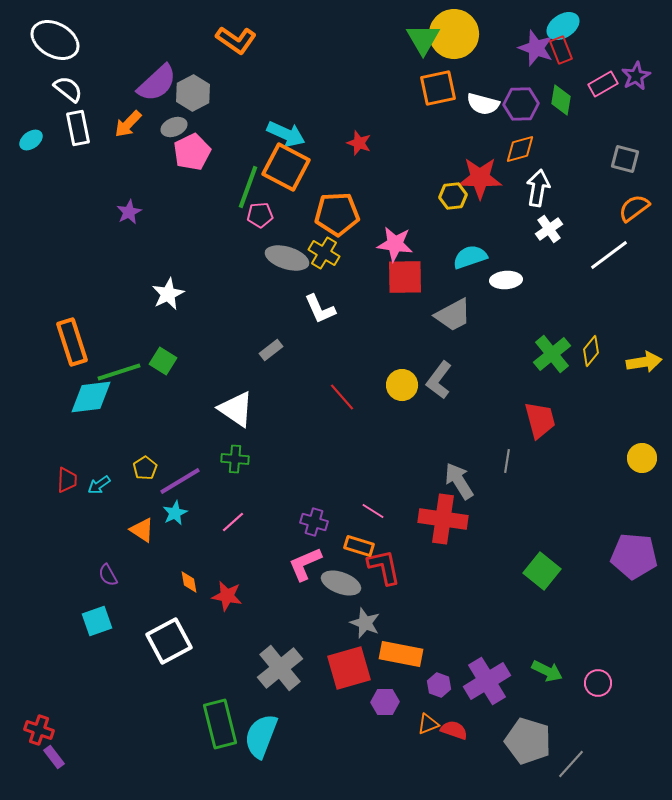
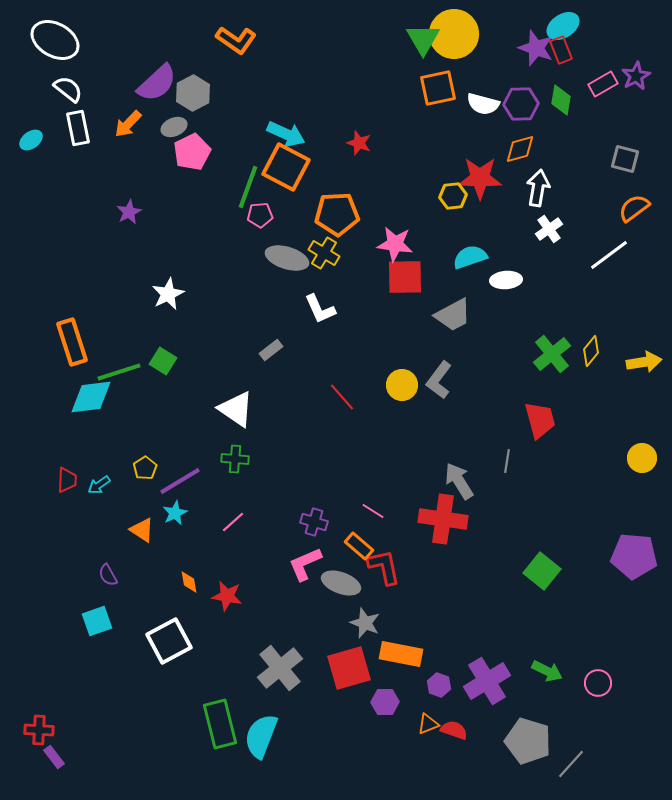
orange rectangle at (359, 546): rotated 24 degrees clockwise
red cross at (39, 730): rotated 16 degrees counterclockwise
